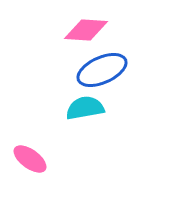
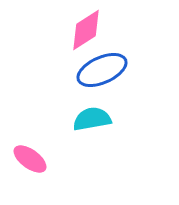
pink diamond: rotated 36 degrees counterclockwise
cyan semicircle: moved 7 px right, 11 px down
